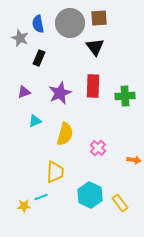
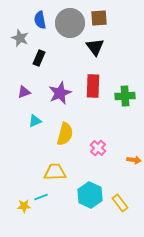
blue semicircle: moved 2 px right, 4 px up
yellow trapezoid: rotated 95 degrees counterclockwise
